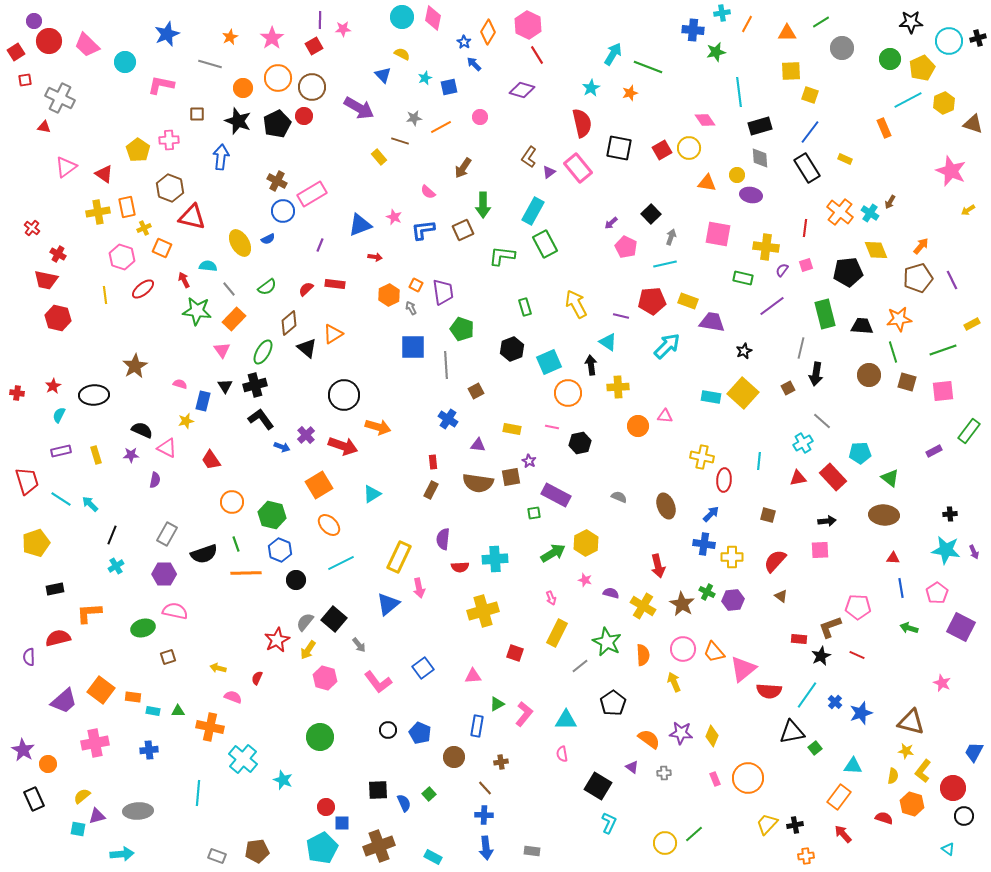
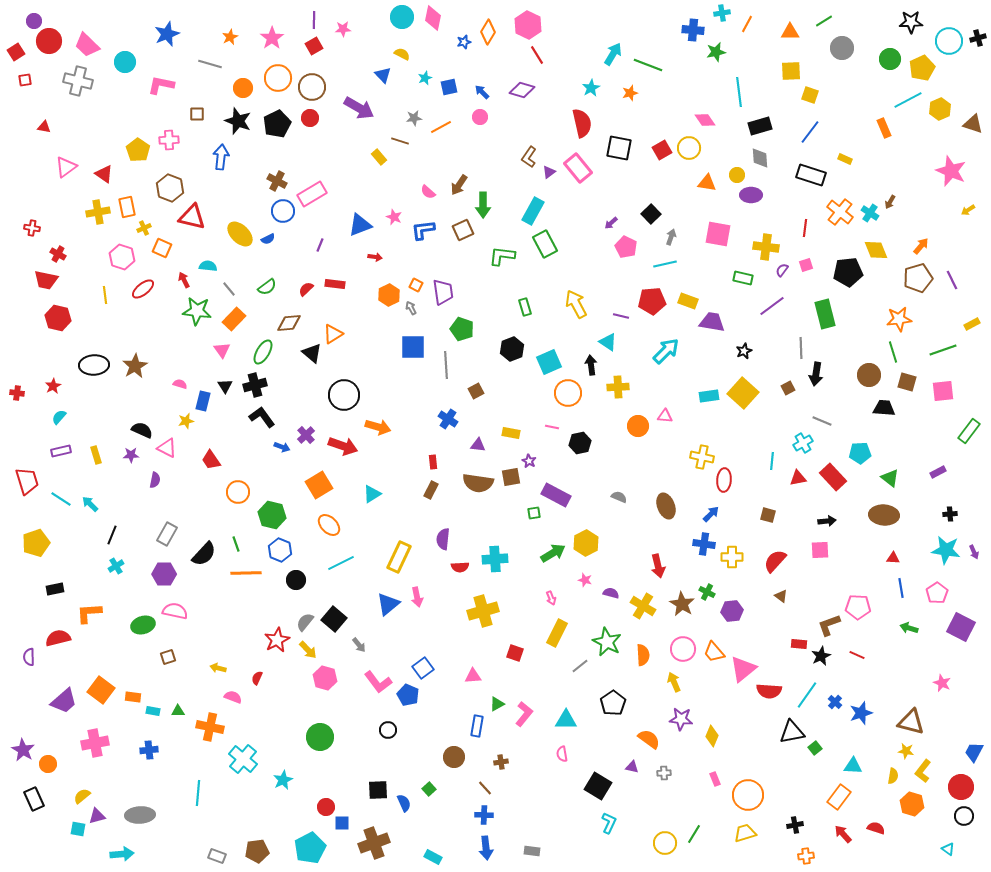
purple line at (320, 20): moved 6 px left
green line at (821, 22): moved 3 px right, 1 px up
orange triangle at (787, 33): moved 3 px right, 1 px up
blue star at (464, 42): rotated 24 degrees clockwise
blue arrow at (474, 64): moved 8 px right, 28 px down
green line at (648, 67): moved 2 px up
gray cross at (60, 98): moved 18 px right, 17 px up; rotated 12 degrees counterclockwise
yellow hexagon at (944, 103): moved 4 px left, 6 px down
red circle at (304, 116): moved 6 px right, 2 px down
brown arrow at (463, 168): moved 4 px left, 17 px down
black rectangle at (807, 168): moved 4 px right, 7 px down; rotated 40 degrees counterclockwise
purple ellipse at (751, 195): rotated 10 degrees counterclockwise
red cross at (32, 228): rotated 28 degrees counterclockwise
yellow ellipse at (240, 243): moved 9 px up; rotated 16 degrees counterclockwise
brown diamond at (289, 323): rotated 35 degrees clockwise
black trapezoid at (862, 326): moved 22 px right, 82 px down
cyan arrow at (667, 346): moved 1 px left, 5 px down
black triangle at (307, 348): moved 5 px right, 5 px down
gray line at (801, 348): rotated 15 degrees counterclockwise
black ellipse at (94, 395): moved 30 px up
cyan rectangle at (711, 397): moved 2 px left, 1 px up; rotated 18 degrees counterclockwise
cyan semicircle at (59, 415): moved 2 px down; rotated 14 degrees clockwise
black L-shape at (261, 419): moved 1 px right, 2 px up
gray line at (822, 421): rotated 18 degrees counterclockwise
yellow rectangle at (512, 429): moved 1 px left, 4 px down
purple rectangle at (934, 451): moved 4 px right, 21 px down
cyan line at (759, 461): moved 13 px right
orange circle at (232, 502): moved 6 px right, 10 px up
black semicircle at (204, 554): rotated 28 degrees counterclockwise
pink arrow at (419, 588): moved 2 px left, 9 px down
purple hexagon at (733, 600): moved 1 px left, 11 px down
brown L-shape at (830, 627): moved 1 px left, 2 px up
green ellipse at (143, 628): moved 3 px up
red rectangle at (799, 639): moved 5 px down
yellow arrow at (308, 650): rotated 78 degrees counterclockwise
blue pentagon at (420, 733): moved 12 px left, 38 px up
purple star at (681, 733): moved 14 px up
purple triangle at (632, 767): rotated 24 degrees counterclockwise
orange circle at (748, 778): moved 17 px down
cyan star at (283, 780): rotated 24 degrees clockwise
red circle at (953, 788): moved 8 px right, 1 px up
green square at (429, 794): moved 5 px up
gray ellipse at (138, 811): moved 2 px right, 4 px down
red semicircle at (884, 818): moved 8 px left, 10 px down
yellow trapezoid at (767, 824): moved 22 px left, 9 px down; rotated 30 degrees clockwise
green line at (694, 834): rotated 18 degrees counterclockwise
brown cross at (379, 846): moved 5 px left, 3 px up
cyan pentagon at (322, 848): moved 12 px left
